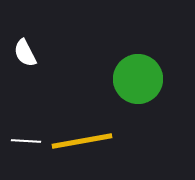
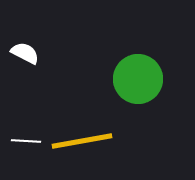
white semicircle: rotated 144 degrees clockwise
